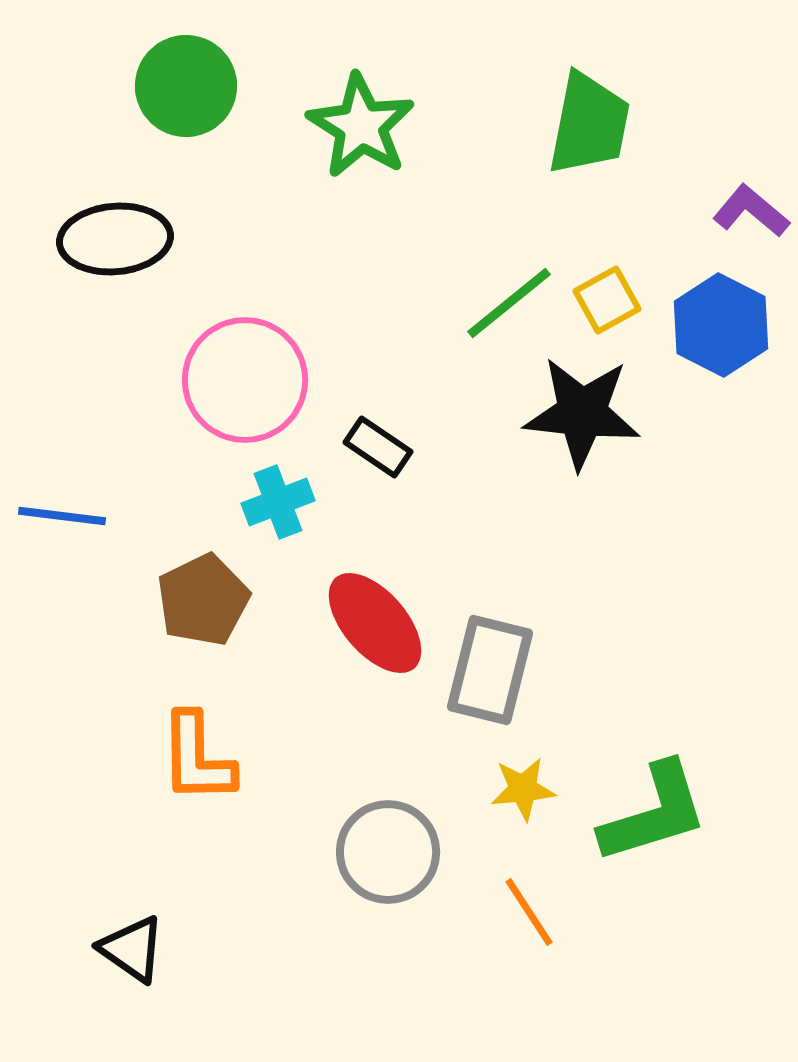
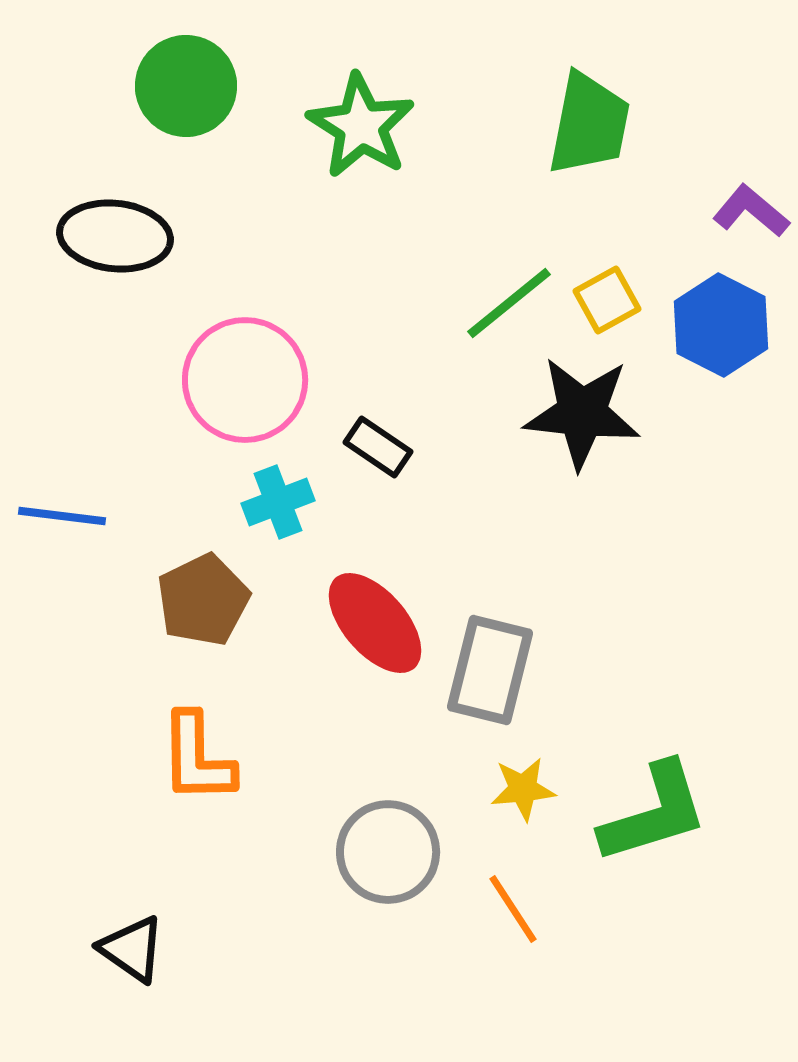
black ellipse: moved 3 px up; rotated 11 degrees clockwise
orange line: moved 16 px left, 3 px up
